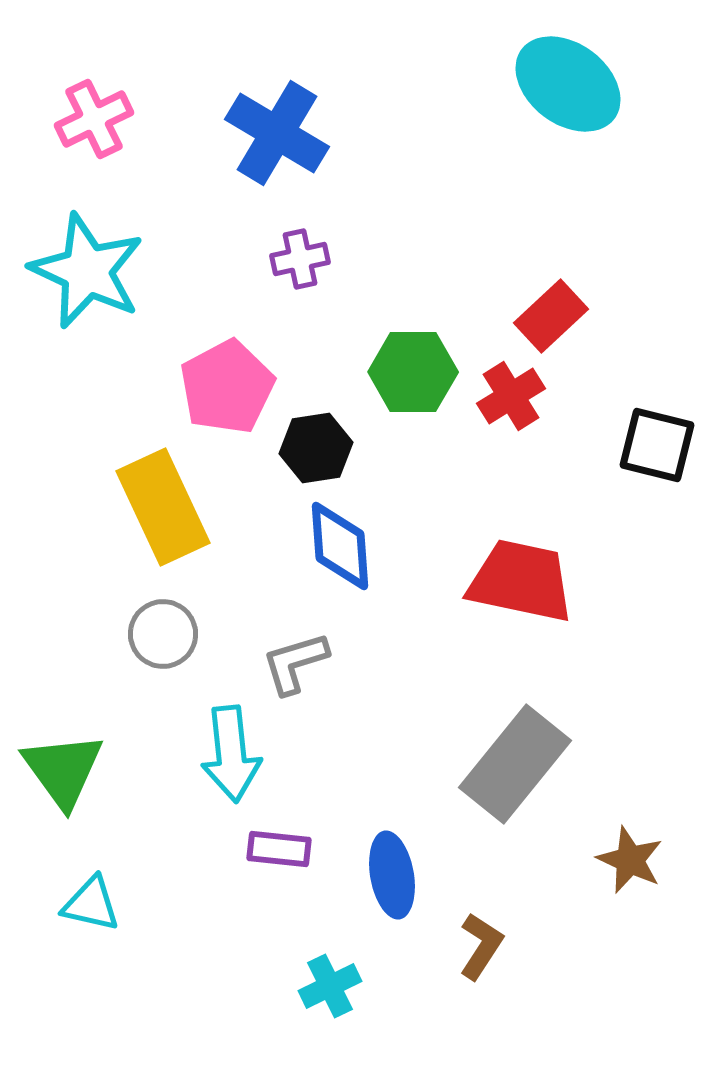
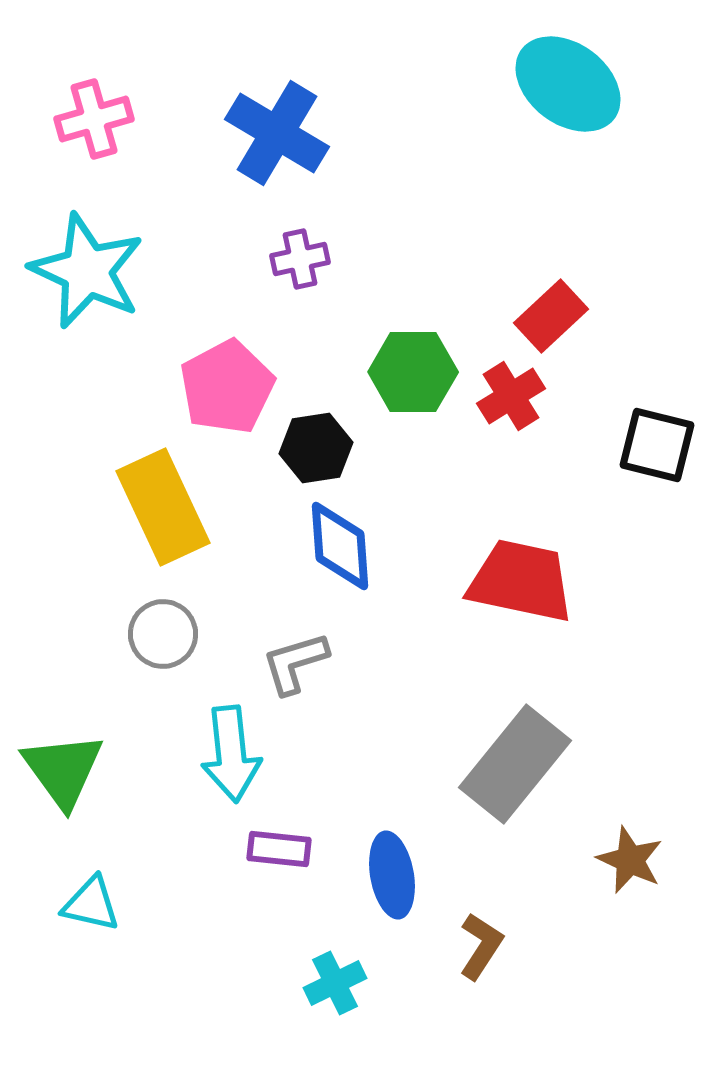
pink cross: rotated 10 degrees clockwise
cyan cross: moved 5 px right, 3 px up
